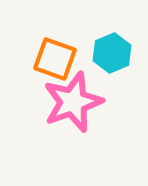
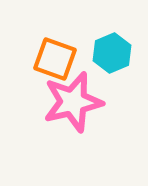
pink star: rotated 6 degrees clockwise
